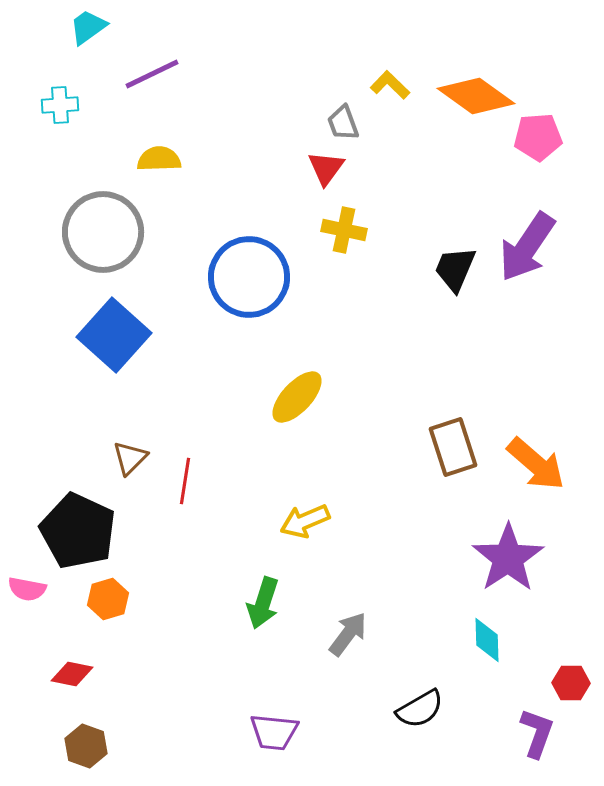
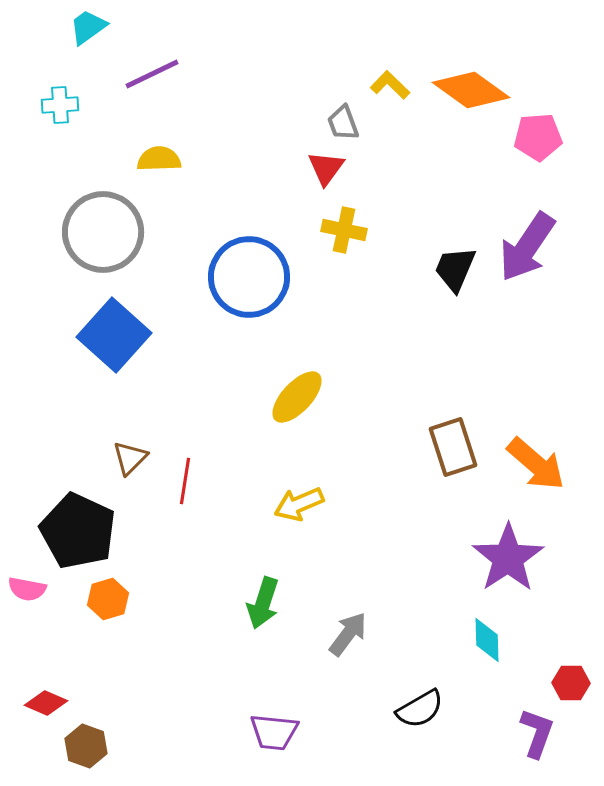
orange diamond: moved 5 px left, 6 px up
yellow arrow: moved 6 px left, 17 px up
red diamond: moved 26 px left, 29 px down; rotated 12 degrees clockwise
